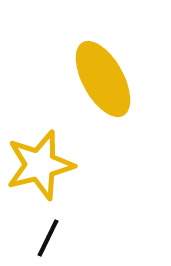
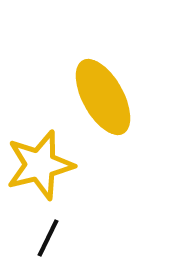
yellow ellipse: moved 18 px down
